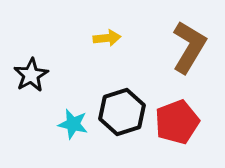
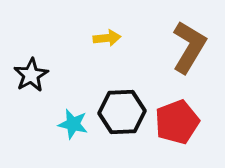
black hexagon: rotated 15 degrees clockwise
